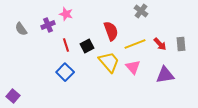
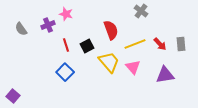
red semicircle: moved 1 px up
